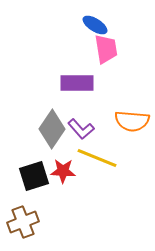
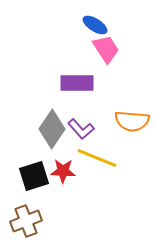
pink trapezoid: rotated 24 degrees counterclockwise
brown cross: moved 3 px right, 1 px up
